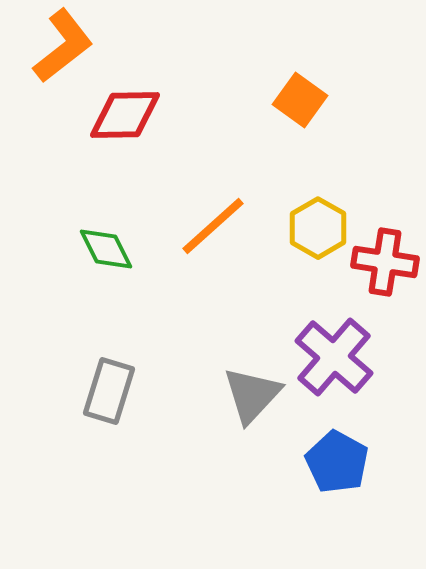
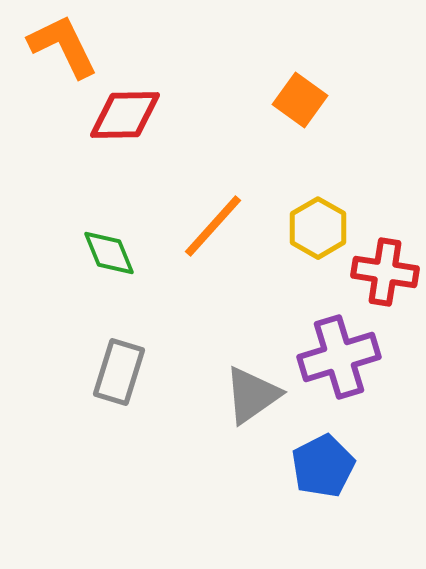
orange L-shape: rotated 78 degrees counterclockwise
orange line: rotated 6 degrees counterclockwise
green diamond: moved 3 px right, 4 px down; rotated 4 degrees clockwise
red cross: moved 10 px down
purple cross: moved 5 px right; rotated 32 degrees clockwise
gray rectangle: moved 10 px right, 19 px up
gray triangle: rotated 12 degrees clockwise
blue pentagon: moved 14 px left, 4 px down; rotated 16 degrees clockwise
